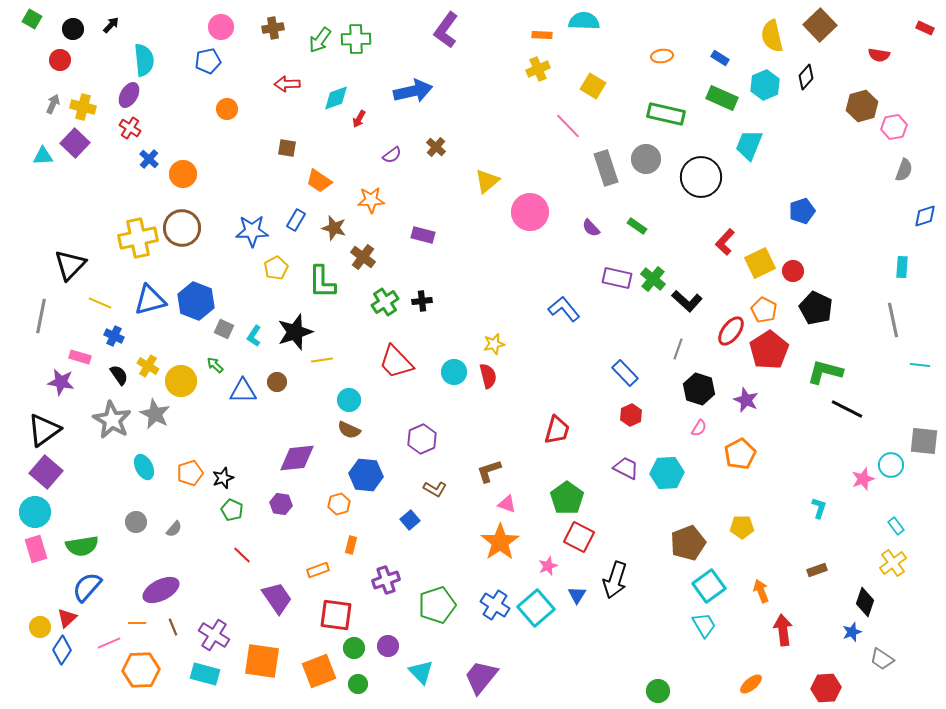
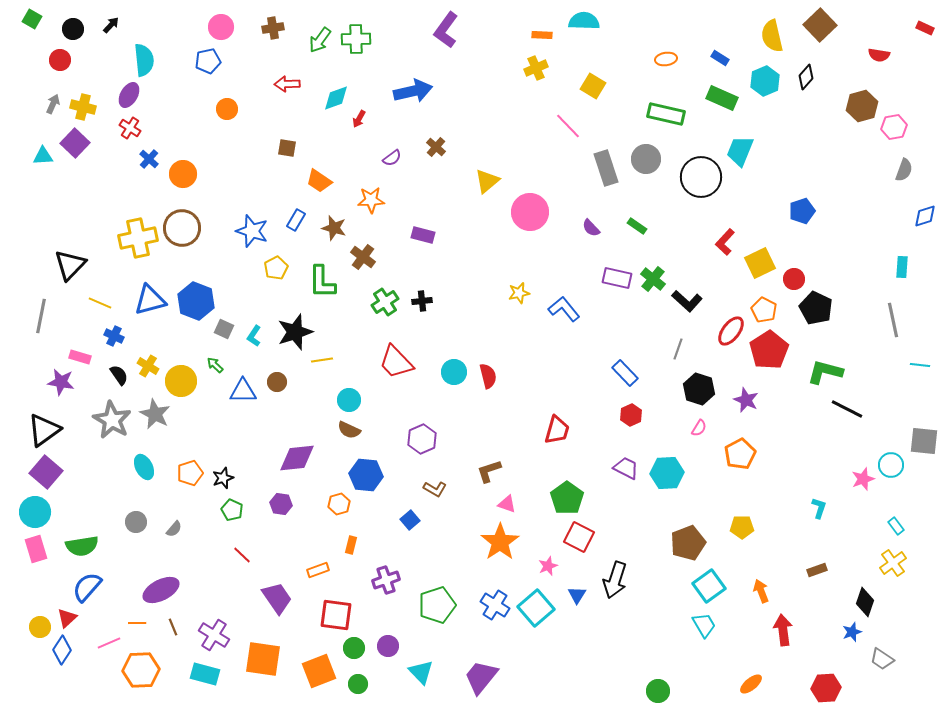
orange ellipse at (662, 56): moved 4 px right, 3 px down
yellow cross at (538, 69): moved 2 px left, 1 px up
cyan hexagon at (765, 85): moved 4 px up
cyan trapezoid at (749, 145): moved 9 px left, 6 px down
purple semicircle at (392, 155): moved 3 px down
blue star at (252, 231): rotated 20 degrees clockwise
red circle at (793, 271): moved 1 px right, 8 px down
yellow star at (494, 344): moved 25 px right, 51 px up
orange square at (262, 661): moved 1 px right, 2 px up
